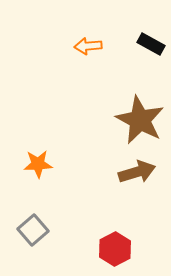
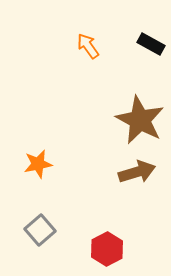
orange arrow: rotated 60 degrees clockwise
orange star: rotated 8 degrees counterclockwise
gray square: moved 7 px right
red hexagon: moved 8 px left
